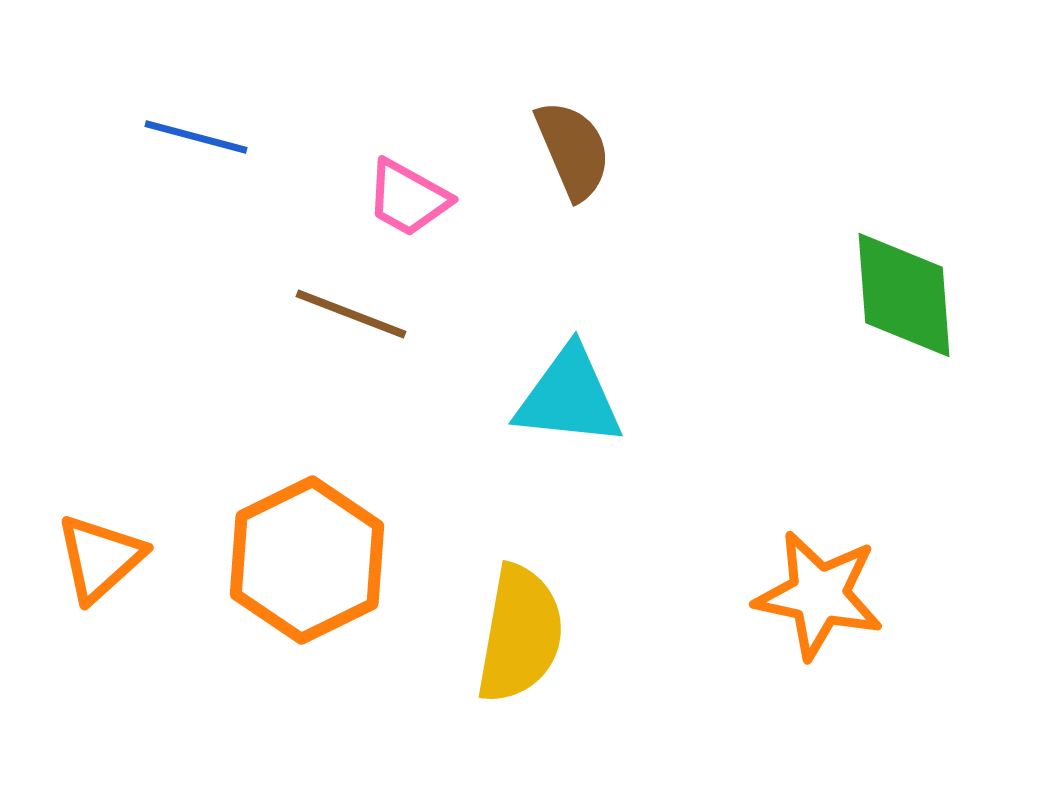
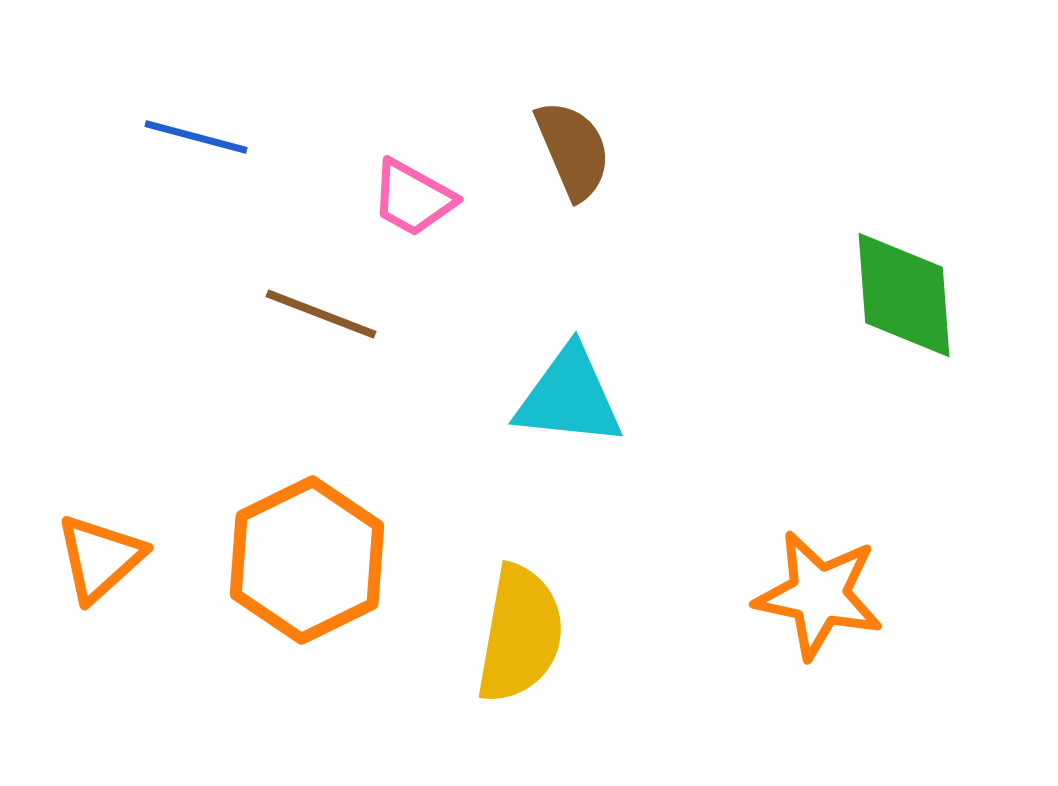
pink trapezoid: moved 5 px right
brown line: moved 30 px left
